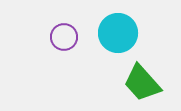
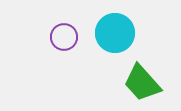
cyan circle: moved 3 px left
